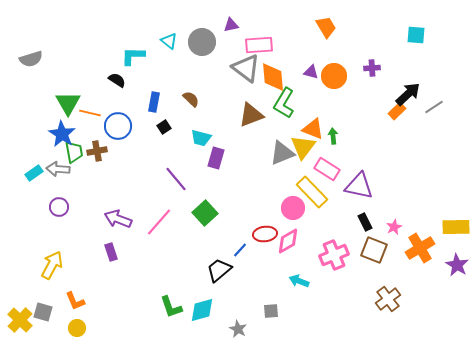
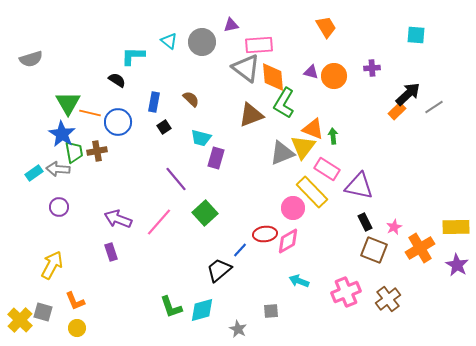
blue circle at (118, 126): moved 4 px up
pink cross at (334, 255): moved 12 px right, 37 px down
